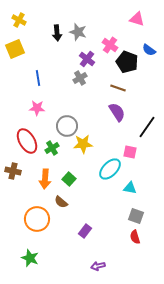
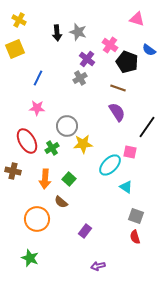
blue line: rotated 35 degrees clockwise
cyan ellipse: moved 4 px up
cyan triangle: moved 4 px left, 1 px up; rotated 24 degrees clockwise
